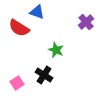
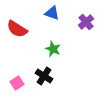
blue triangle: moved 15 px right, 1 px down
red semicircle: moved 2 px left, 1 px down
green star: moved 3 px left, 1 px up
black cross: moved 1 px down
